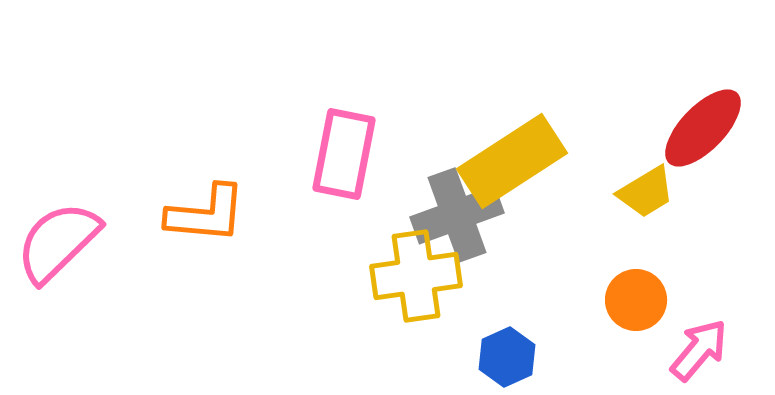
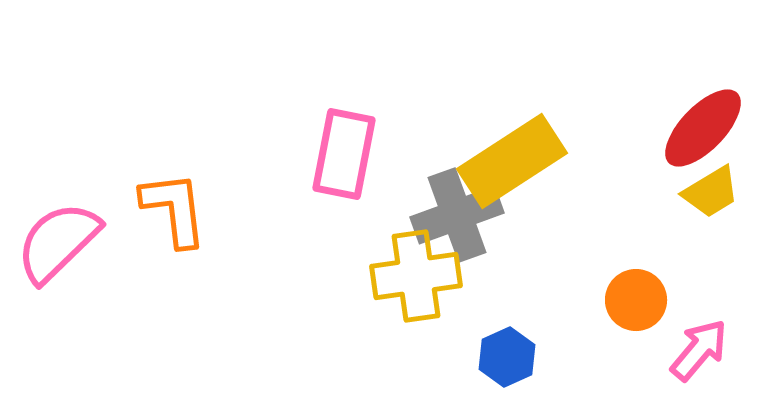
yellow trapezoid: moved 65 px right
orange L-shape: moved 32 px left, 5 px up; rotated 102 degrees counterclockwise
